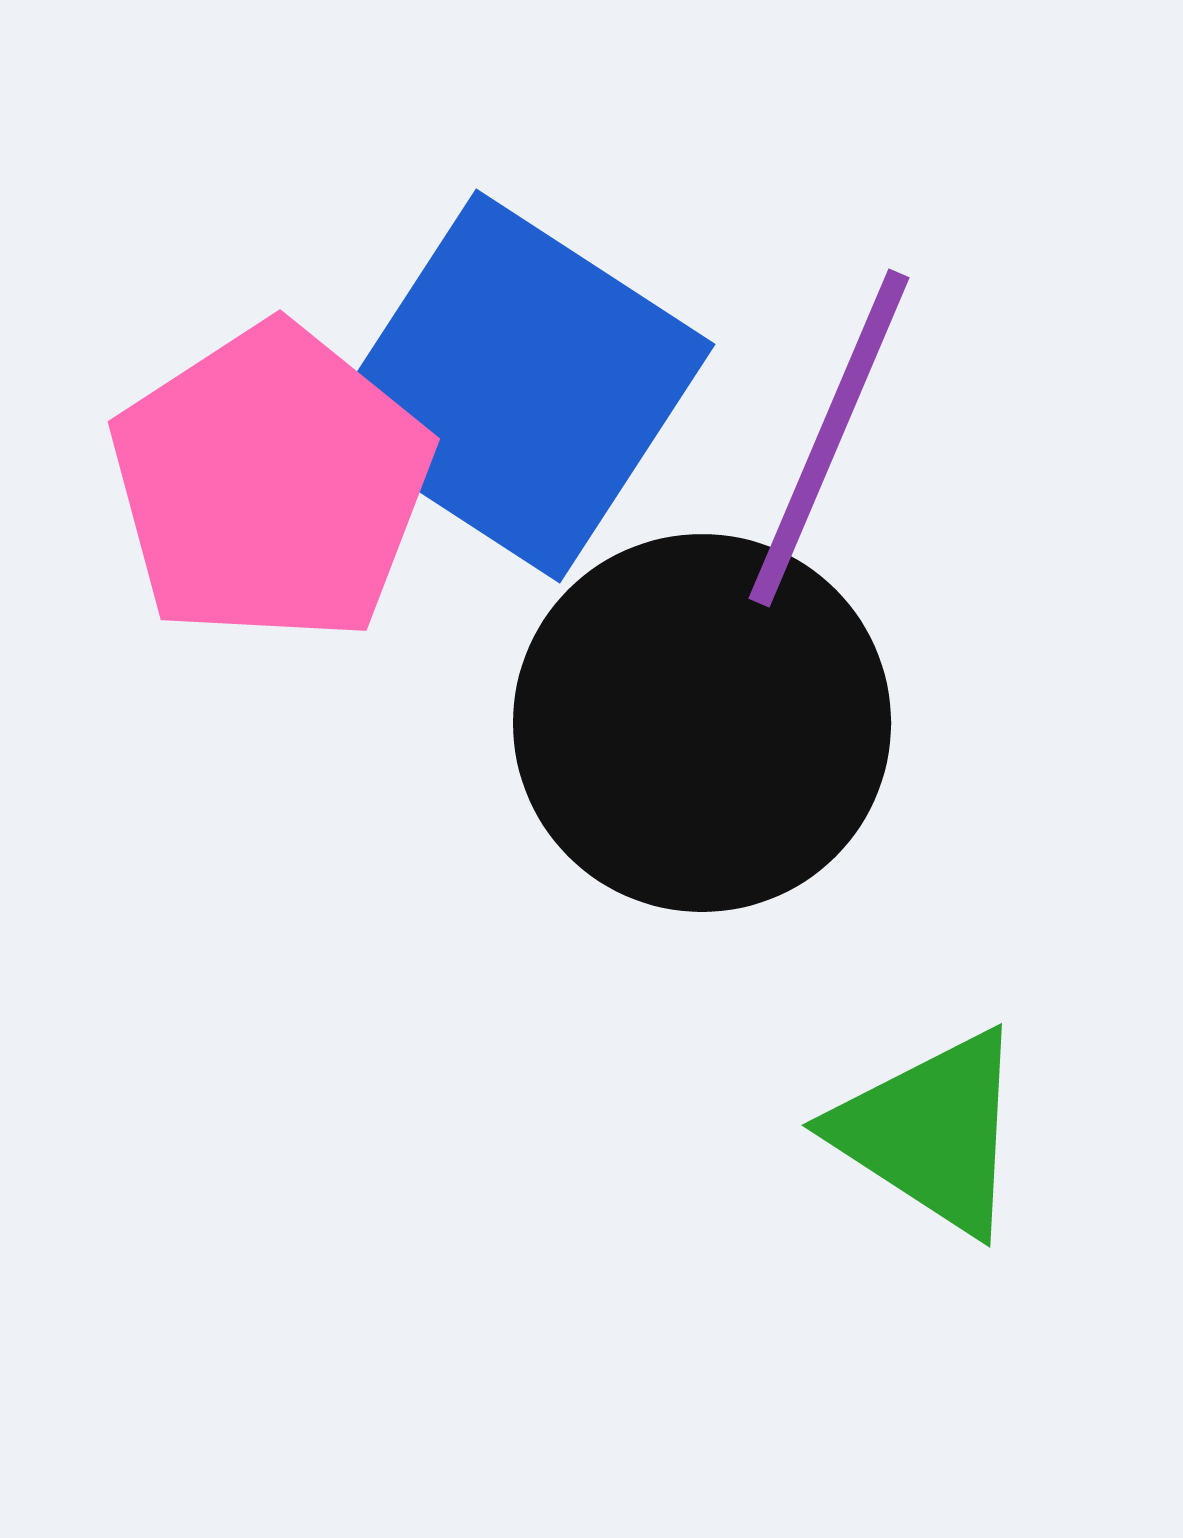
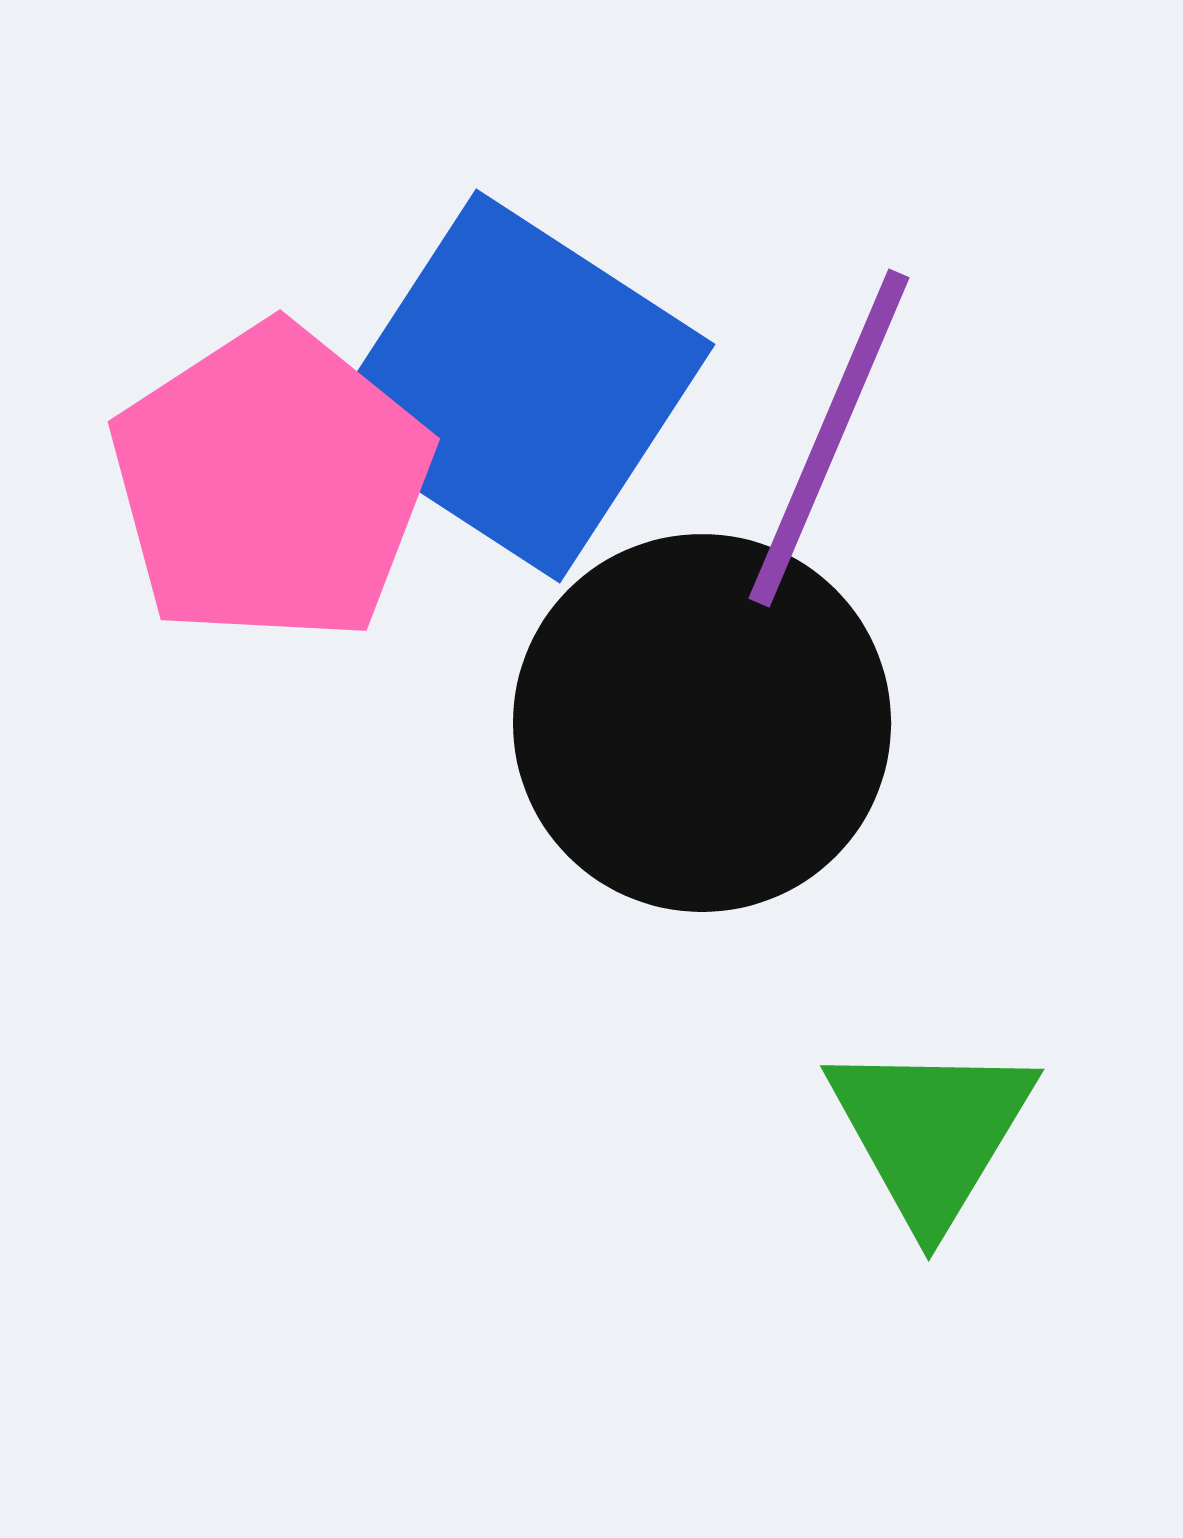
green triangle: rotated 28 degrees clockwise
